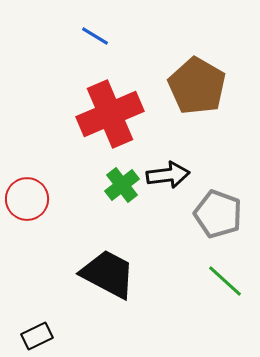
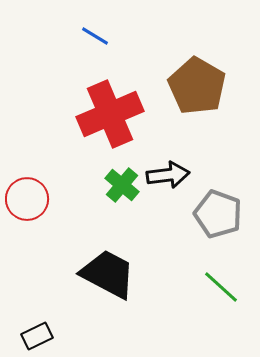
green cross: rotated 12 degrees counterclockwise
green line: moved 4 px left, 6 px down
